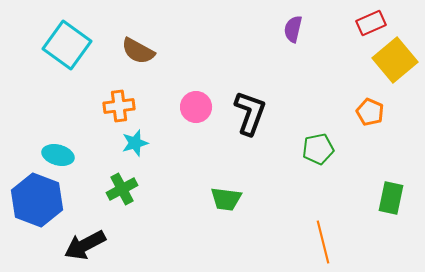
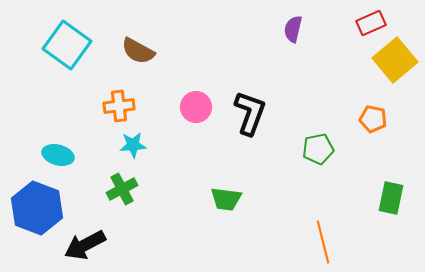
orange pentagon: moved 3 px right, 7 px down; rotated 12 degrees counterclockwise
cyan star: moved 2 px left, 2 px down; rotated 12 degrees clockwise
blue hexagon: moved 8 px down
